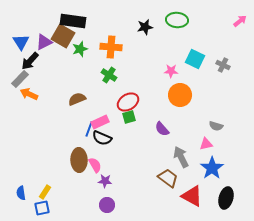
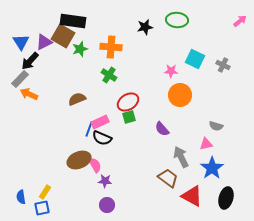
brown ellipse: rotated 70 degrees clockwise
blue semicircle: moved 4 px down
